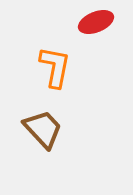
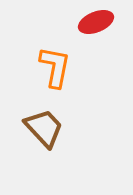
brown trapezoid: moved 1 px right, 1 px up
